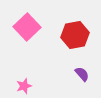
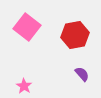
pink square: rotated 8 degrees counterclockwise
pink star: rotated 21 degrees counterclockwise
